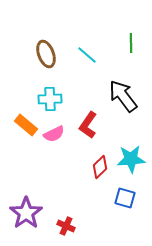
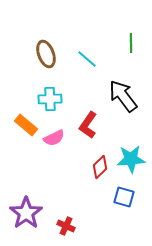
cyan line: moved 4 px down
pink semicircle: moved 4 px down
blue square: moved 1 px left, 1 px up
